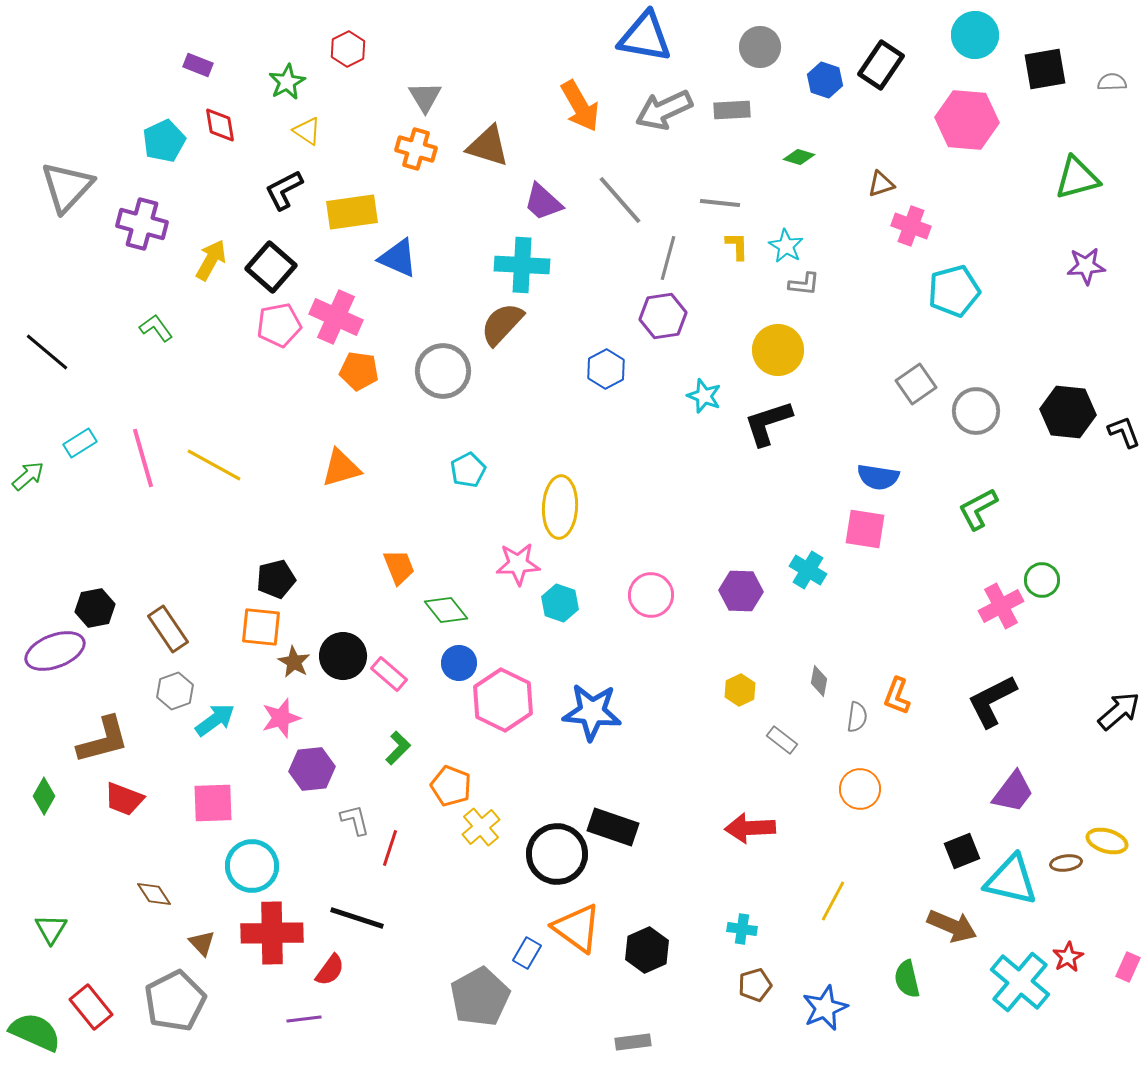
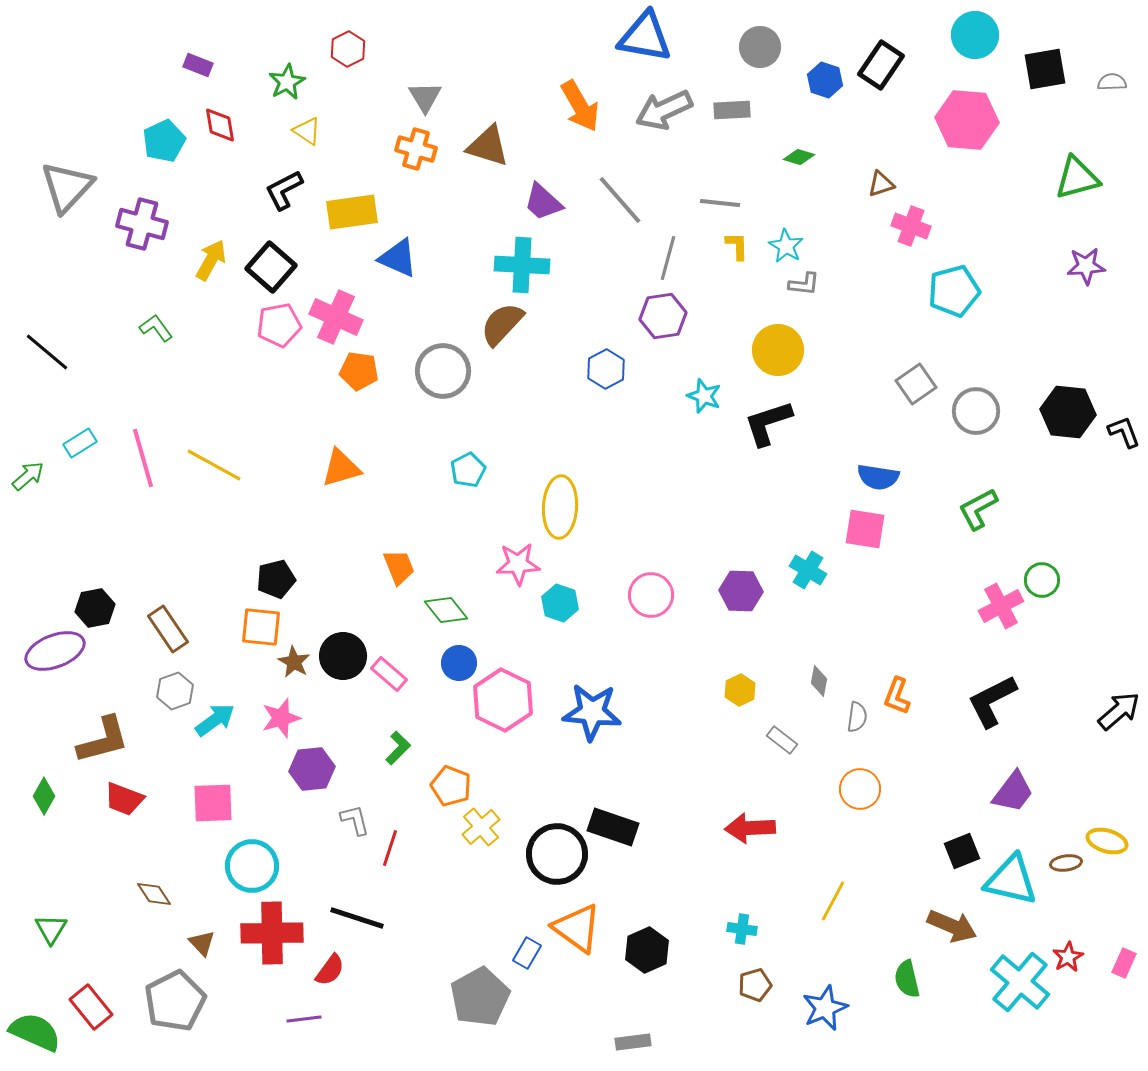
pink rectangle at (1128, 967): moved 4 px left, 4 px up
